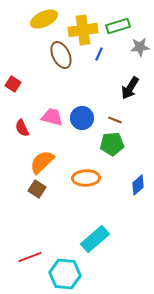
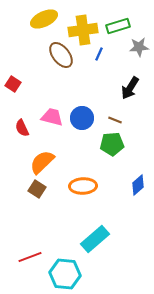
gray star: moved 1 px left
brown ellipse: rotated 12 degrees counterclockwise
orange ellipse: moved 3 px left, 8 px down
